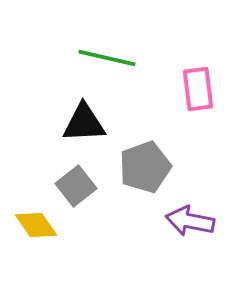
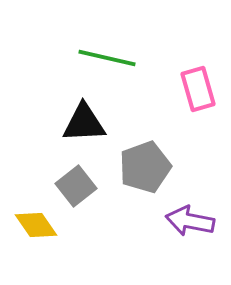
pink rectangle: rotated 9 degrees counterclockwise
